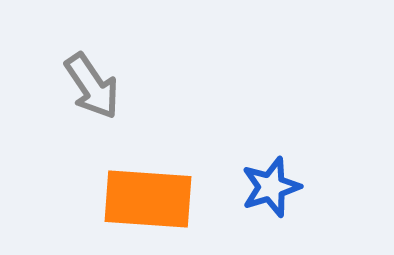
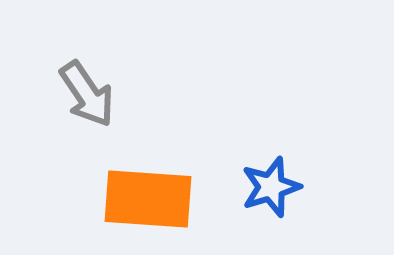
gray arrow: moved 5 px left, 8 px down
